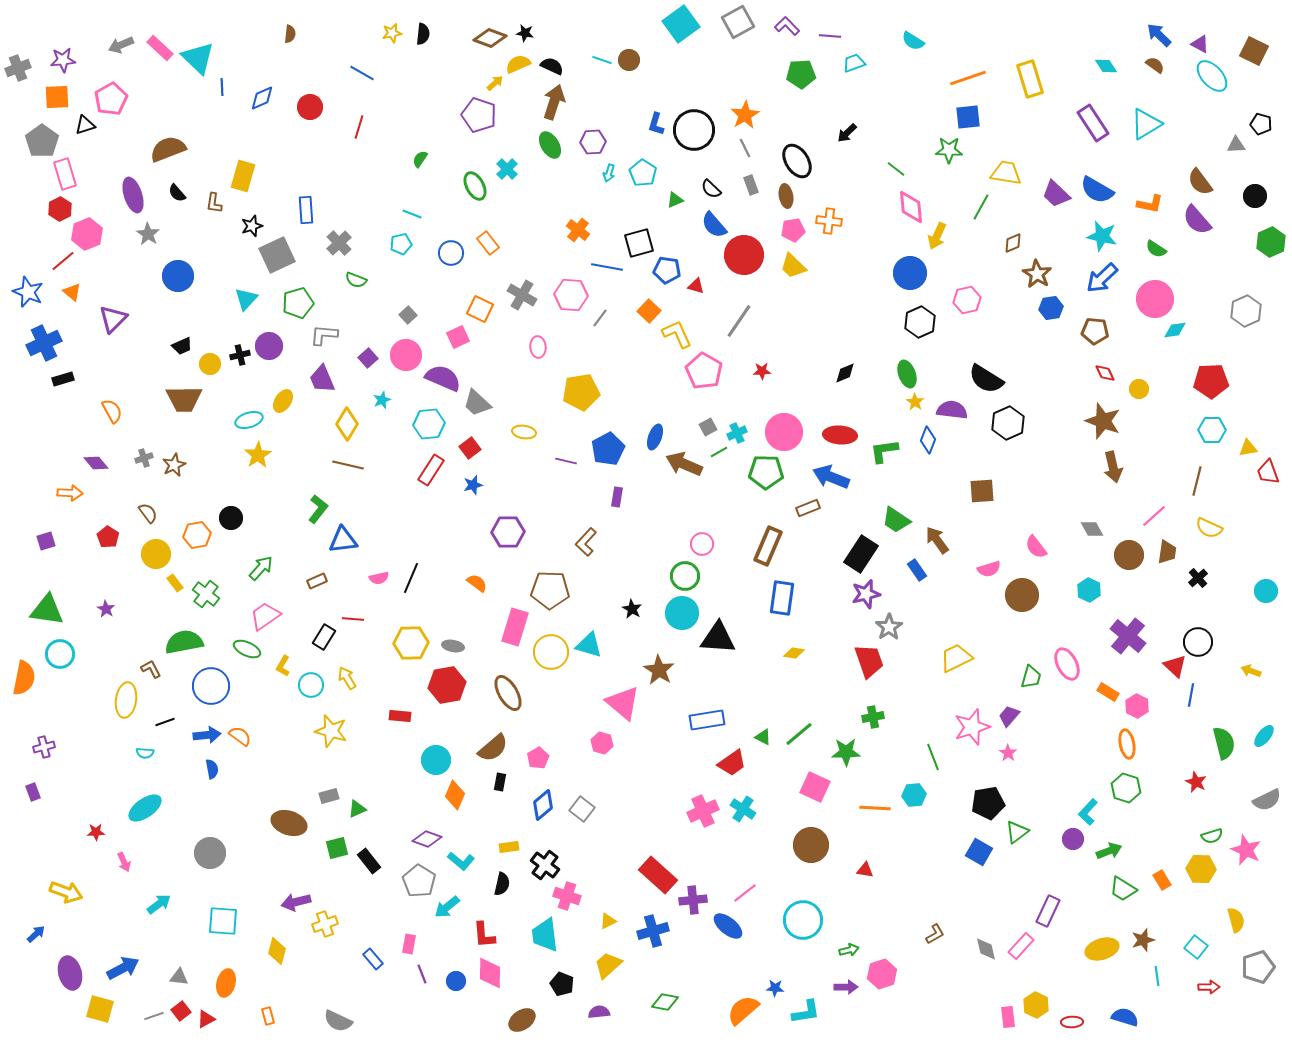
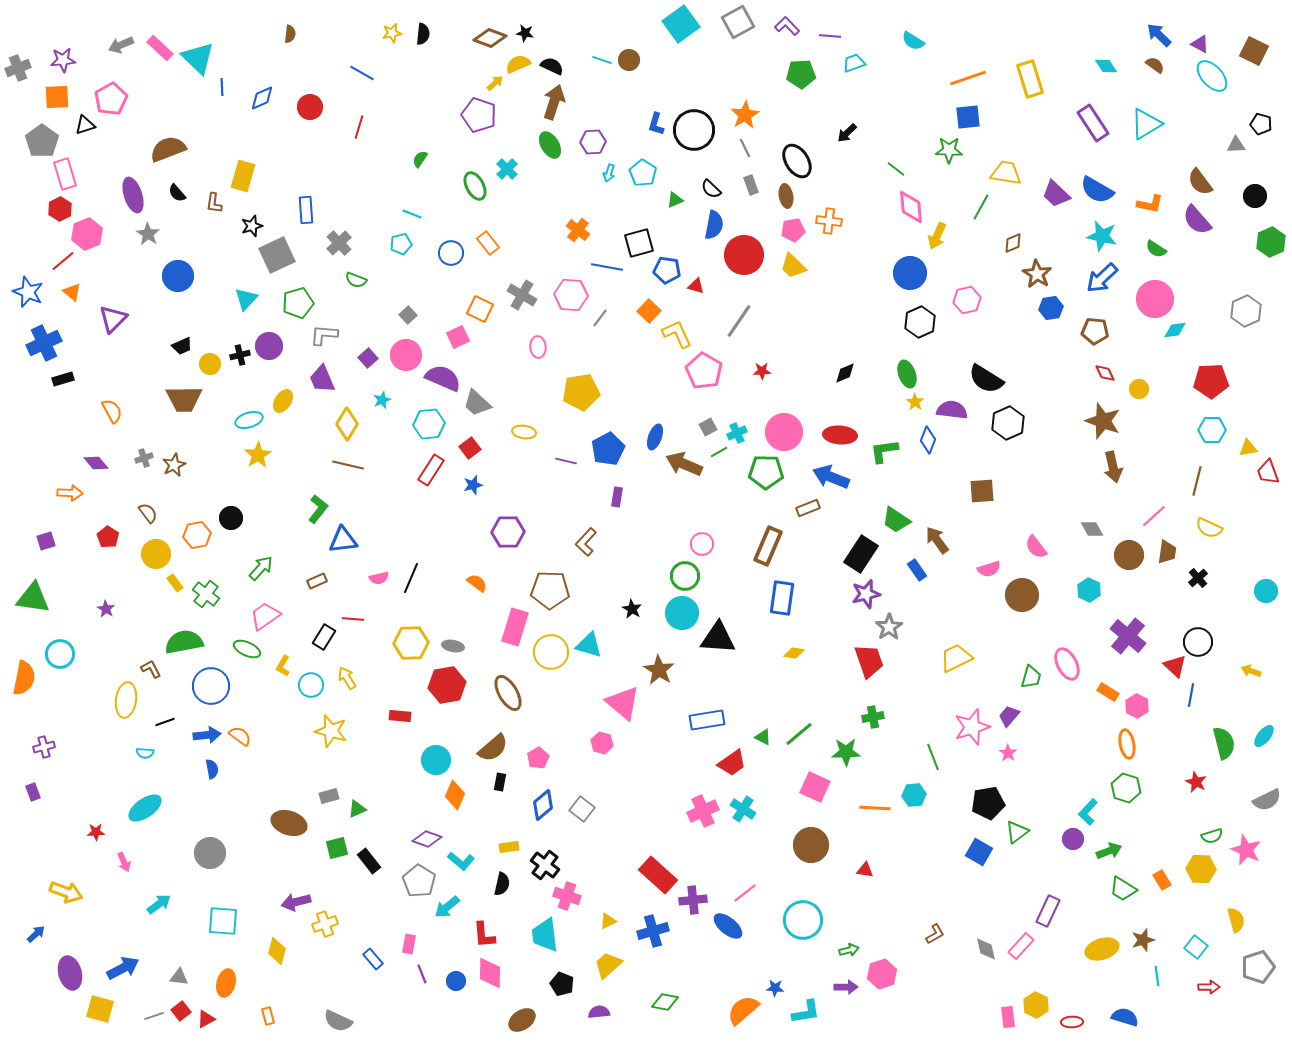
blue semicircle at (714, 225): rotated 128 degrees counterclockwise
green triangle at (47, 610): moved 14 px left, 12 px up
